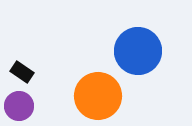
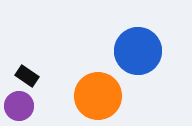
black rectangle: moved 5 px right, 4 px down
